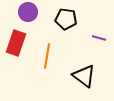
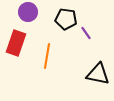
purple line: moved 13 px left, 5 px up; rotated 40 degrees clockwise
black triangle: moved 14 px right, 2 px up; rotated 25 degrees counterclockwise
